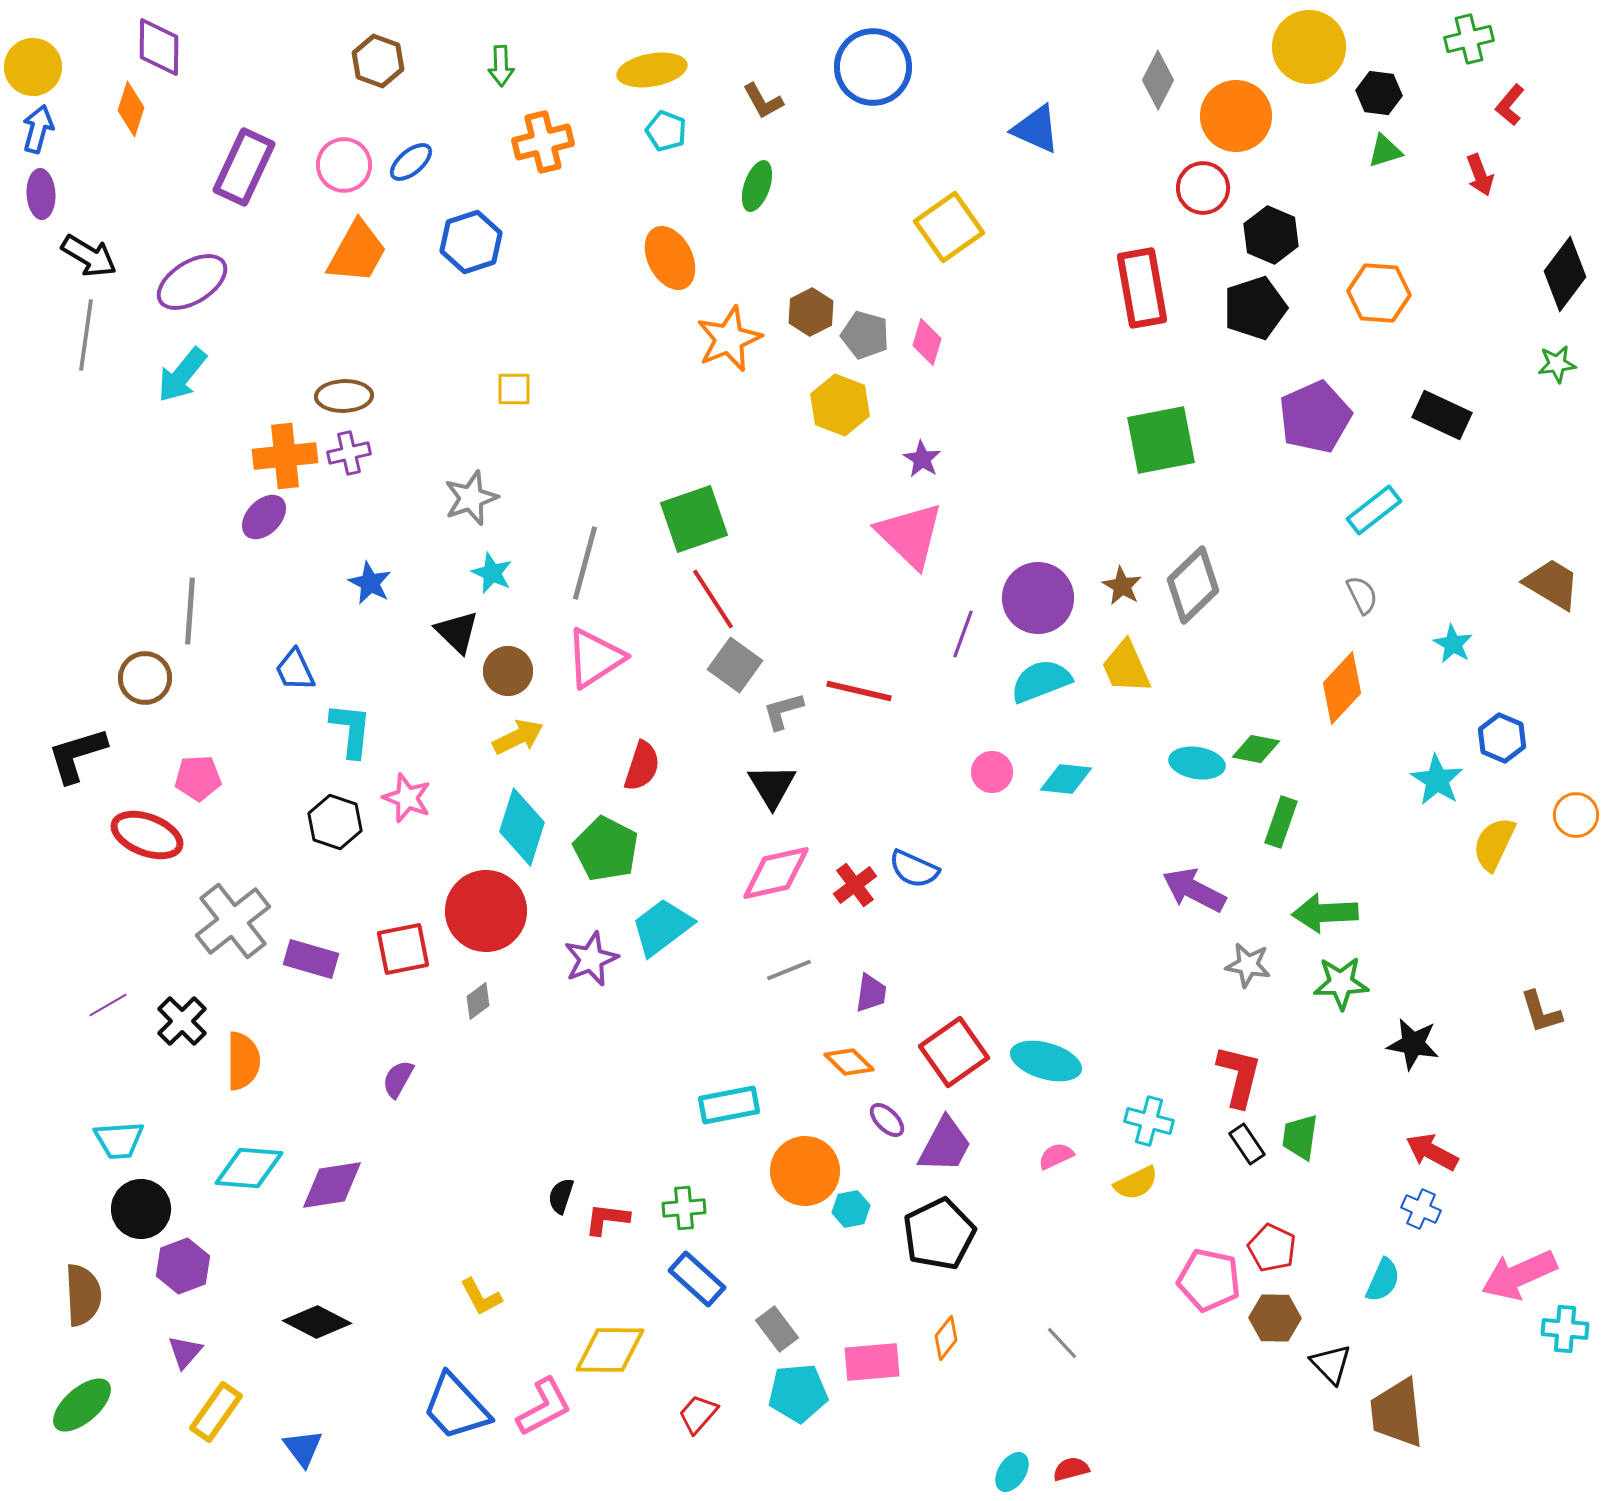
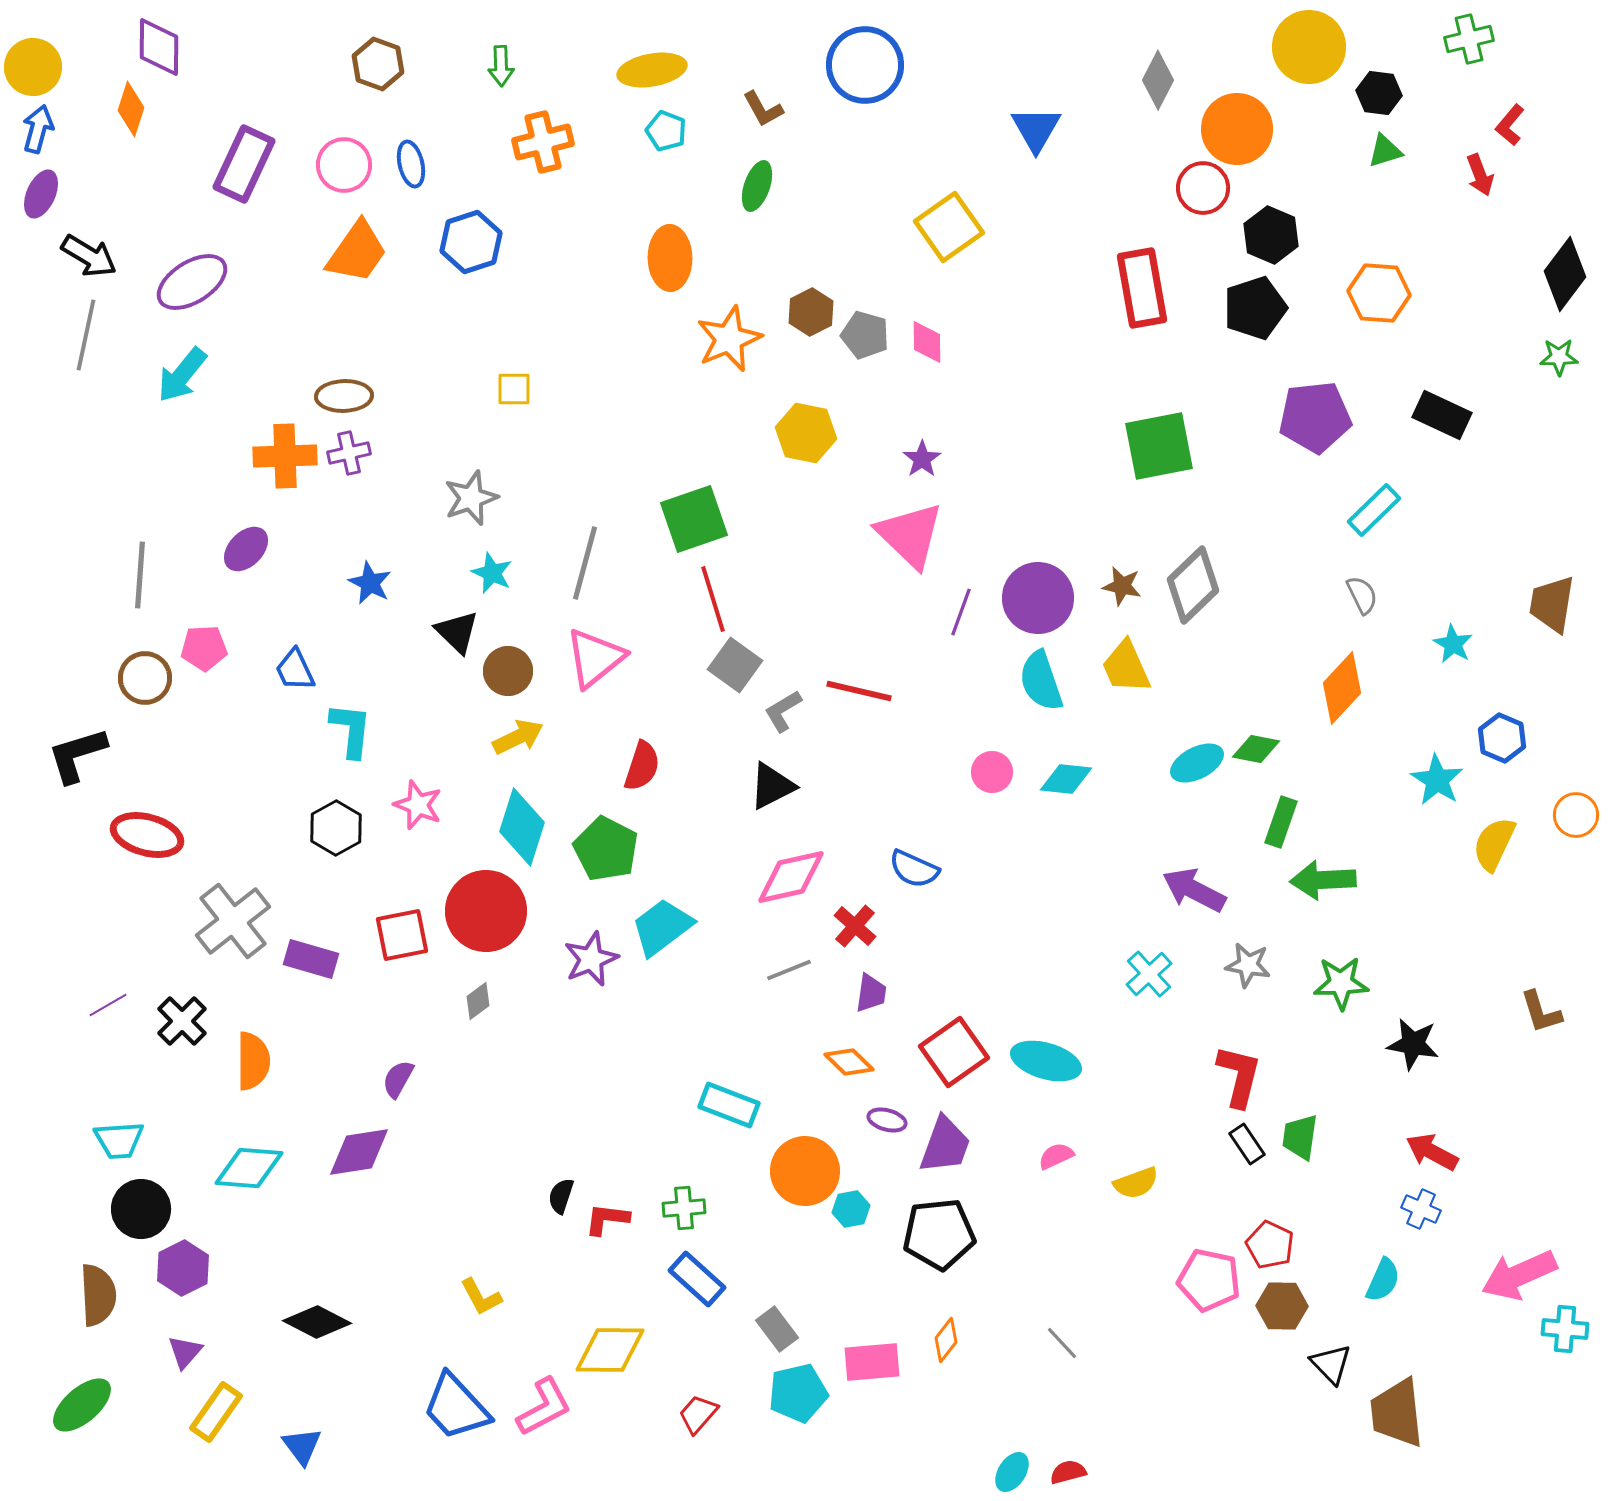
brown hexagon at (378, 61): moved 3 px down
blue circle at (873, 67): moved 8 px left, 2 px up
brown L-shape at (763, 101): moved 8 px down
red L-shape at (1510, 105): moved 20 px down
orange circle at (1236, 116): moved 1 px right, 13 px down
blue triangle at (1036, 129): rotated 36 degrees clockwise
blue ellipse at (411, 162): moved 2 px down; rotated 63 degrees counterclockwise
purple rectangle at (244, 167): moved 3 px up
purple ellipse at (41, 194): rotated 27 degrees clockwise
orange trapezoid at (357, 252): rotated 6 degrees clockwise
orange ellipse at (670, 258): rotated 26 degrees clockwise
gray line at (86, 335): rotated 4 degrees clockwise
pink diamond at (927, 342): rotated 18 degrees counterclockwise
green star at (1557, 364): moved 2 px right, 7 px up; rotated 6 degrees clockwise
yellow hexagon at (840, 405): moved 34 px left, 28 px down; rotated 10 degrees counterclockwise
purple pentagon at (1315, 417): rotated 18 degrees clockwise
green square at (1161, 440): moved 2 px left, 6 px down
orange cross at (285, 456): rotated 4 degrees clockwise
purple star at (922, 459): rotated 6 degrees clockwise
cyan rectangle at (1374, 510): rotated 6 degrees counterclockwise
purple ellipse at (264, 517): moved 18 px left, 32 px down
brown trapezoid at (1552, 584): moved 20 px down; rotated 112 degrees counterclockwise
brown star at (1122, 586): rotated 18 degrees counterclockwise
red line at (713, 599): rotated 16 degrees clockwise
gray line at (190, 611): moved 50 px left, 36 px up
purple line at (963, 634): moved 2 px left, 22 px up
pink triangle at (595, 658): rotated 6 degrees counterclockwise
cyan semicircle at (1041, 681): rotated 88 degrees counterclockwise
gray L-shape at (783, 711): rotated 15 degrees counterclockwise
cyan ellipse at (1197, 763): rotated 36 degrees counterclockwise
pink pentagon at (198, 778): moved 6 px right, 130 px up
black triangle at (772, 786): rotated 34 degrees clockwise
pink star at (407, 798): moved 11 px right, 7 px down
black hexagon at (335, 822): moved 1 px right, 6 px down; rotated 12 degrees clockwise
red ellipse at (147, 835): rotated 6 degrees counterclockwise
pink diamond at (776, 873): moved 15 px right, 4 px down
red cross at (855, 885): moved 41 px down; rotated 12 degrees counterclockwise
green arrow at (1325, 913): moved 2 px left, 33 px up
red square at (403, 949): moved 1 px left, 14 px up
orange semicircle at (243, 1061): moved 10 px right
cyan rectangle at (729, 1105): rotated 32 degrees clockwise
purple ellipse at (887, 1120): rotated 30 degrees counterclockwise
cyan cross at (1149, 1121): moved 147 px up; rotated 33 degrees clockwise
purple trapezoid at (945, 1145): rotated 8 degrees counterclockwise
yellow semicircle at (1136, 1183): rotated 6 degrees clockwise
purple diamond at (332, 1185): moved 27 px right, 33 px up
black pentagon at (939, 1234): rotated 20 degrees clockwise
red pentagon at (1272, 1248): moved 2 px left, 3 px up
purple hexagon at (183, 1266): moved 2 px down; rotated 6 degrees counterclockwise
brown semicircle at (83, 1295): moved 15 px right
brown hexagon at (1275, 1318): moved 7 px right, 12 px up
orange diamond at (946, 1338): moved 2 px down
cyan pentagon at (798, 1393): rotated 8 degrees counterclockwise
blue triangle at (303, 1448): moved 1 px left, 2 px up
red semicircle at (1071, 1469): moved 3 px left, 3 px down
